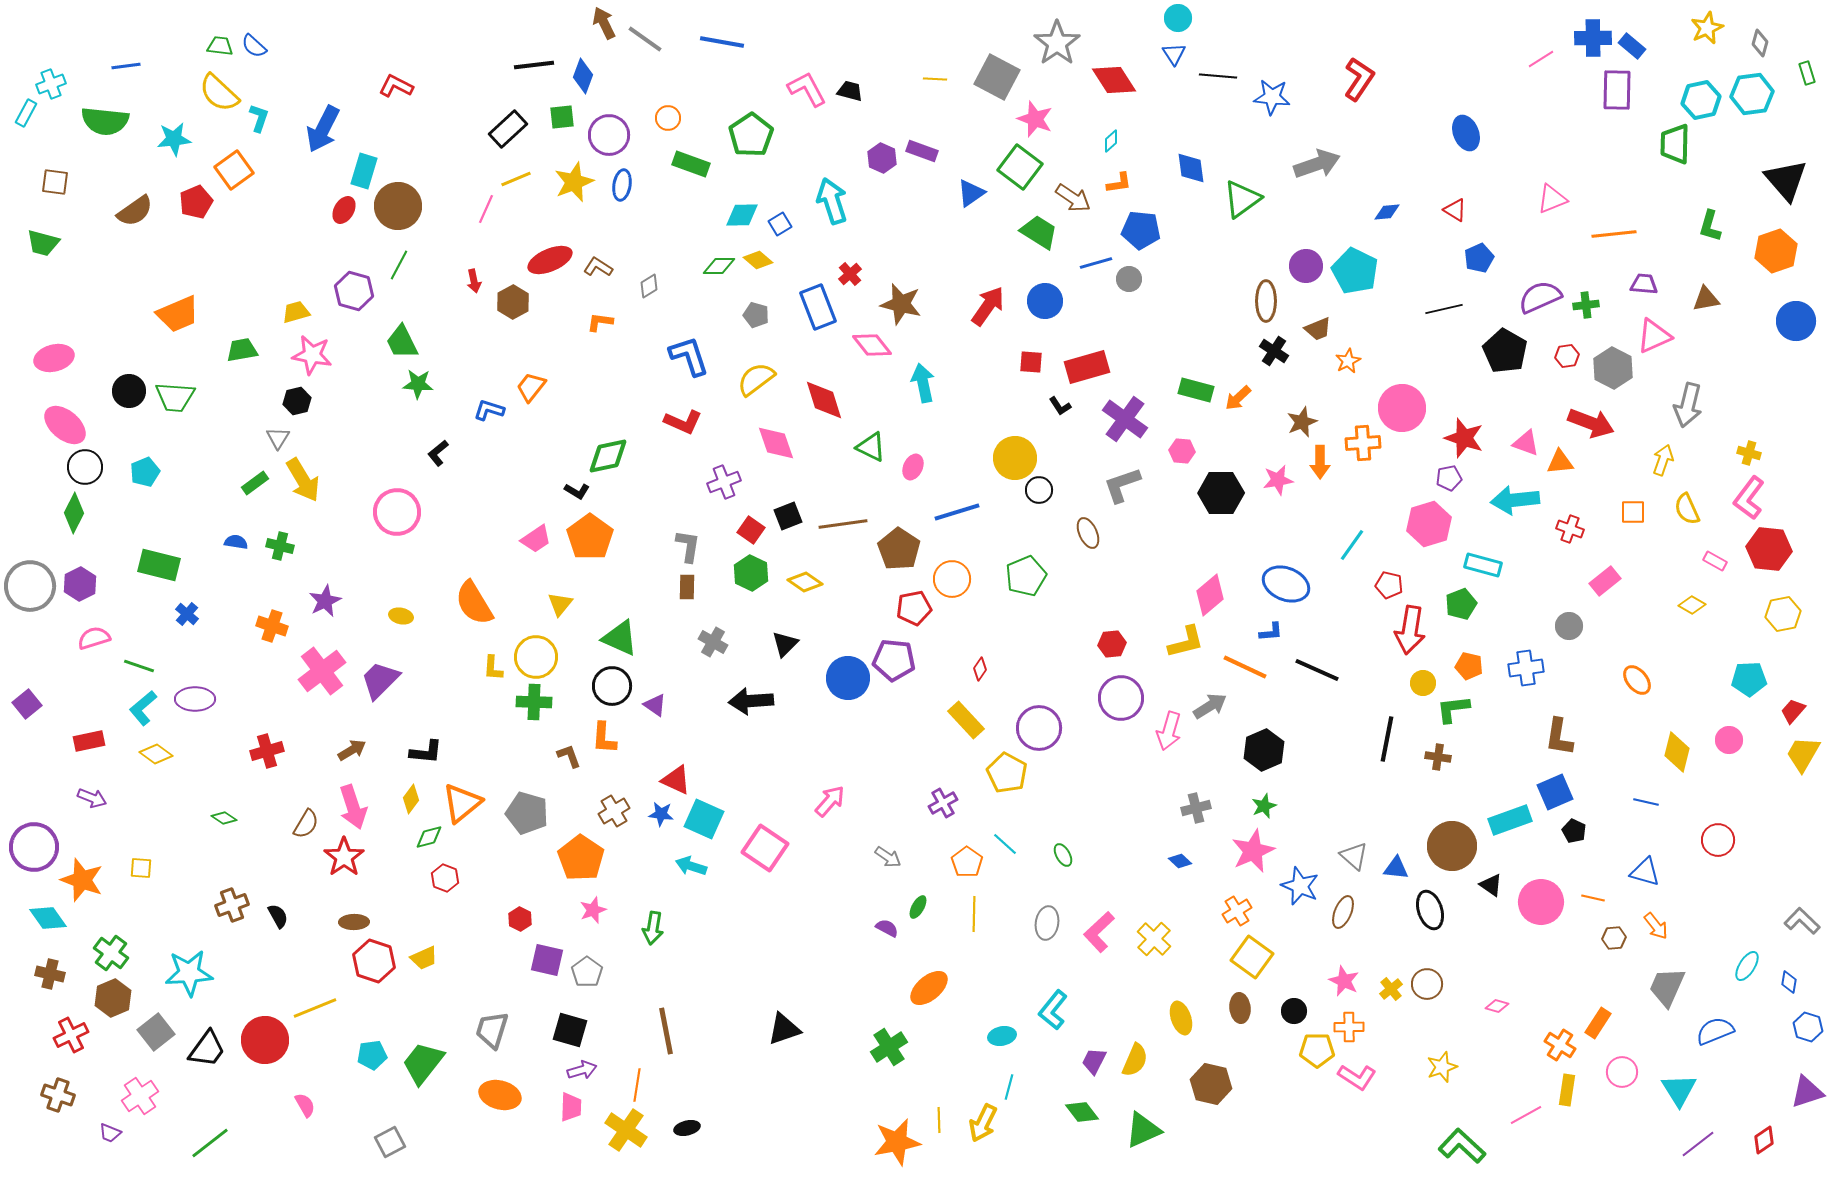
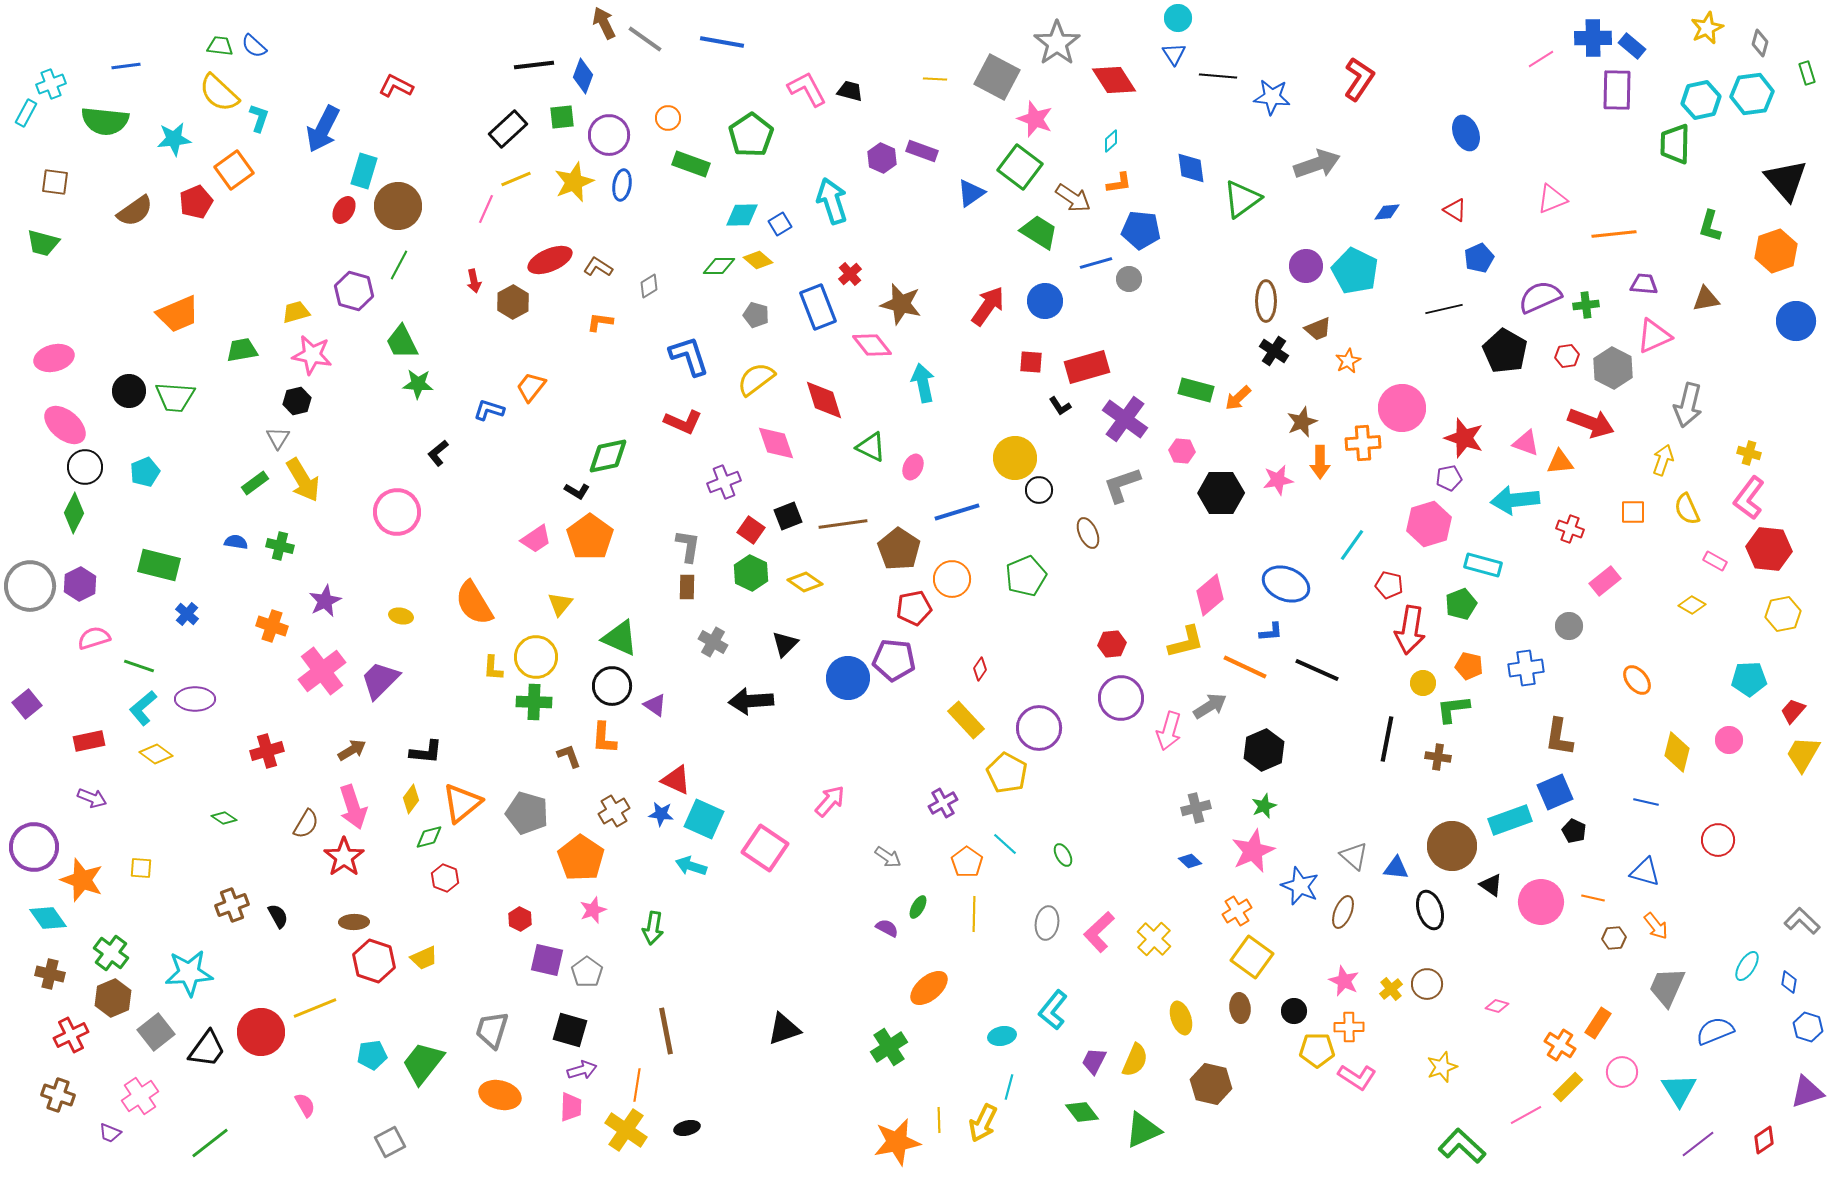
blue diamond at (1180, 861): moved 10 px right
red circle at (265, 1040): moved 4 px left, 8 px up
yellow rectangle at (1567, 1090): moved 1 px right, 3 px up; rotated 36 degrees clockwise
